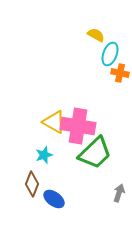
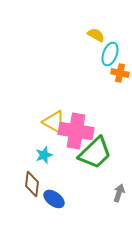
pink cross: moved 2 px left, 5 px down
brown diamond: rotated 15 degrees counterclockwise
